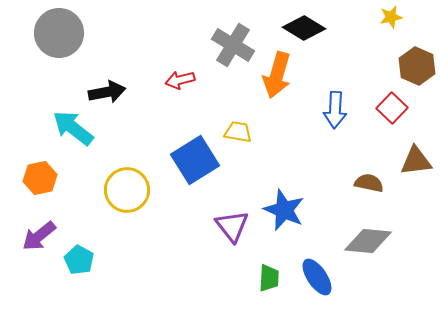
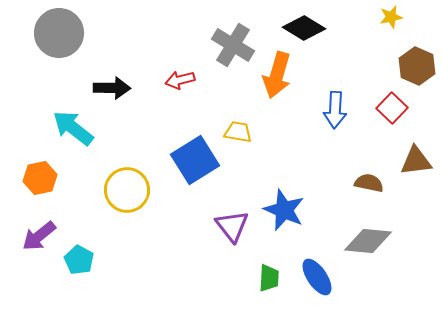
black arrow: moved 5 px right, 4 px up; rotated 12 degrees clockwise
